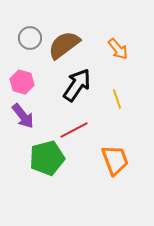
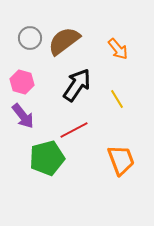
brown semicircle: moved 4 px up
yellow line: rotated 12 degrees counterclockwise
orange trapezoid: moved 6 px right
